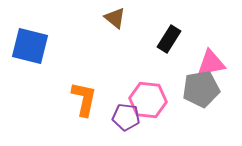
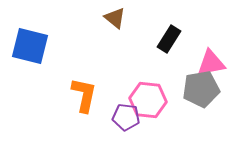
orange L-shape: moved 4 px up
